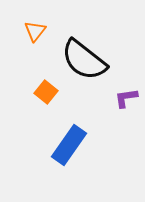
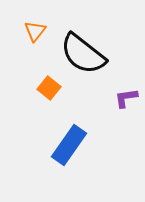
black semicircle: moved 1 px left, 6 px up
orange square: moved 3 px right, 4 px up
